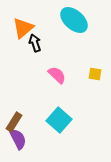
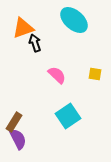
orange triangle: rotated 20 degrees clockwise
cyan square: moved 9 px right, 4 px up; rotated 15 degrees clockwise
